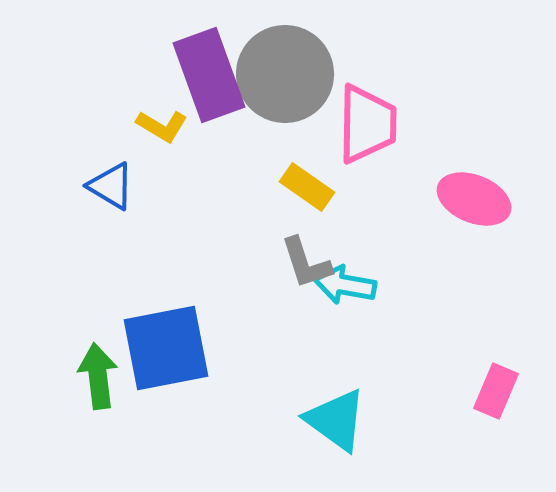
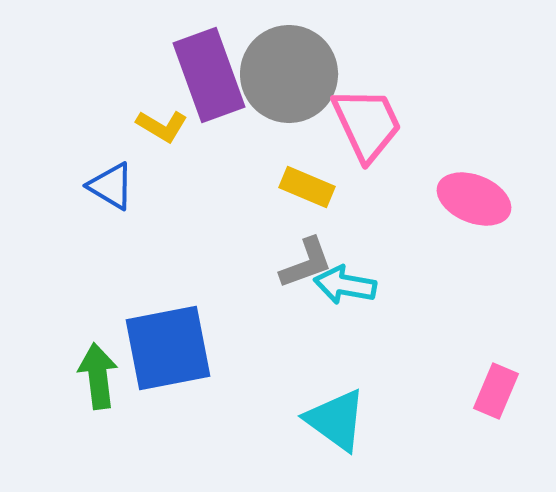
gray circle: moved 4 px right
pink trapezoid: rotated 26 degrees counterclockwise
yellow rectangle: rotated 12 degrees counterclockwise
gray L-shape: rotated 92 degrees counterclockwise
blue square: moved 2 px right
